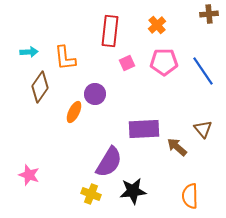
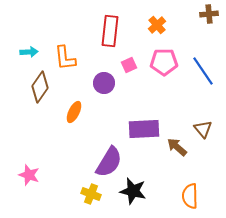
pink square: moved 2 px right, 2 px down
purple circle: moved 9 px right, 11 px up
black star: rotated 20 degrees clockwise
